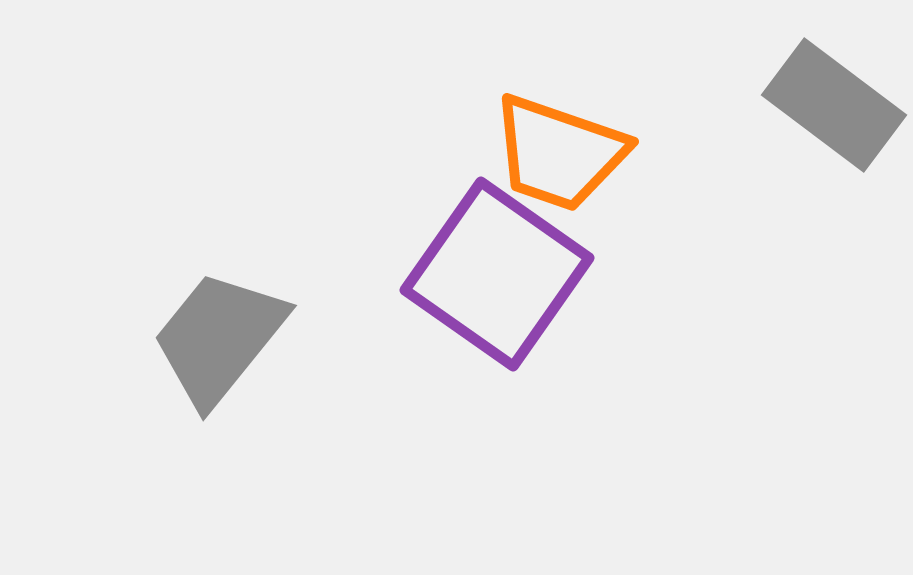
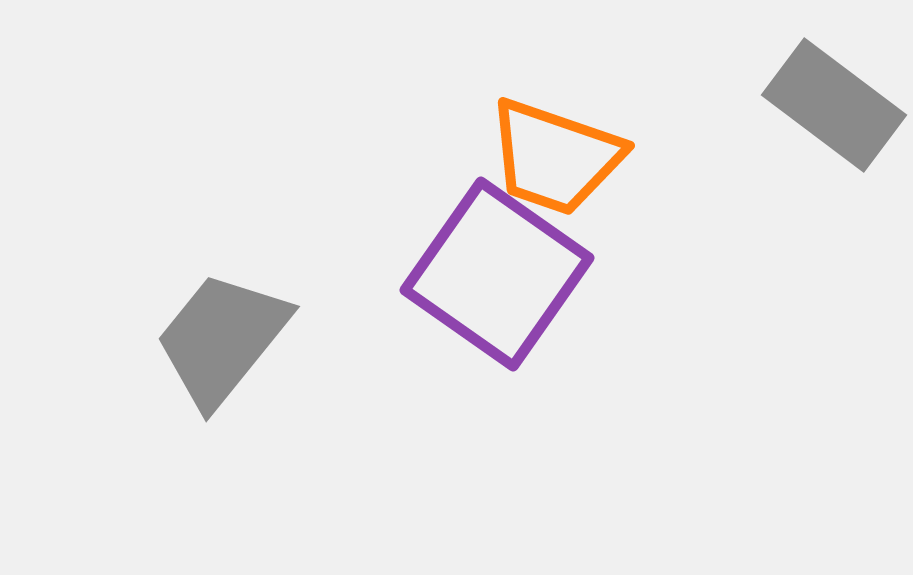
orange trapezoid: moved 4 px left, 4 px down
gray trapezoid: moved 3 px right, 1 px down
